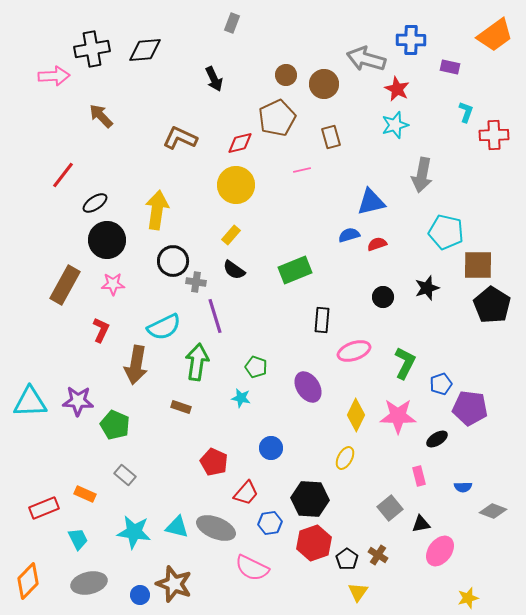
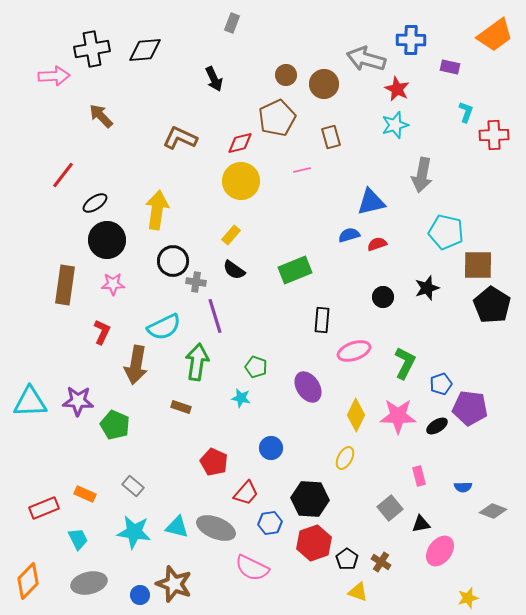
yellow circle at (236, 185): moved 5 px right, 4 px up
brown rectangle at (65, 285): rotated 21 degrees counterclockwise
red L-shape at (101, 330): moved 1 px right, 2 px down
black ellipse at (437, 439): moved 13 px up
gray rectangle at (125, 475): moved 8 px right, 11 px down
brown cross at (378, 555): moved 3 px right, 7 px down
yellow triangle at (358, 592): rotated 45 degrees counterclockwise
